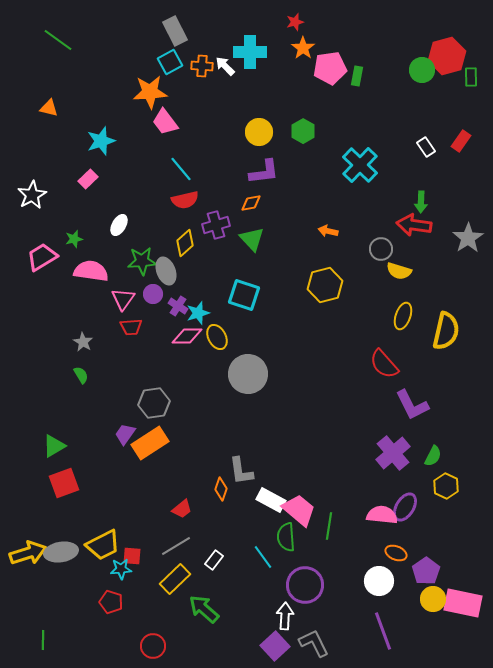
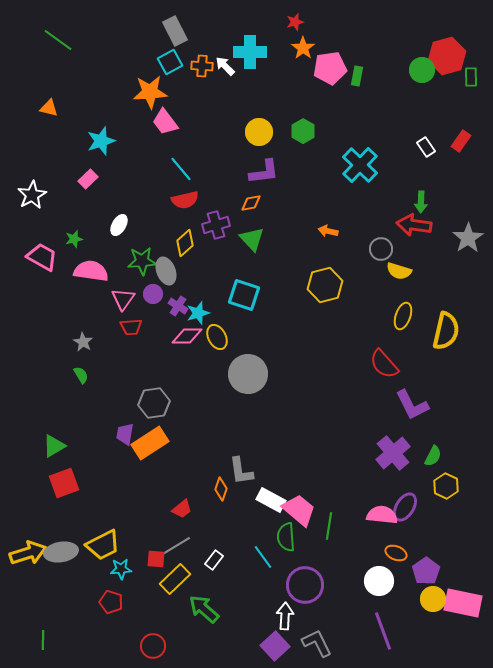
pink trapezoid at (42, 257): rotated 60 degrees clockwise
purple trapezoid at (125, 434): rotated 25 degrees counterclockwise
red square at (132, 556): moved 24 px right, 3 px down
gray L-shape at (314, 643): moved 3 px right
